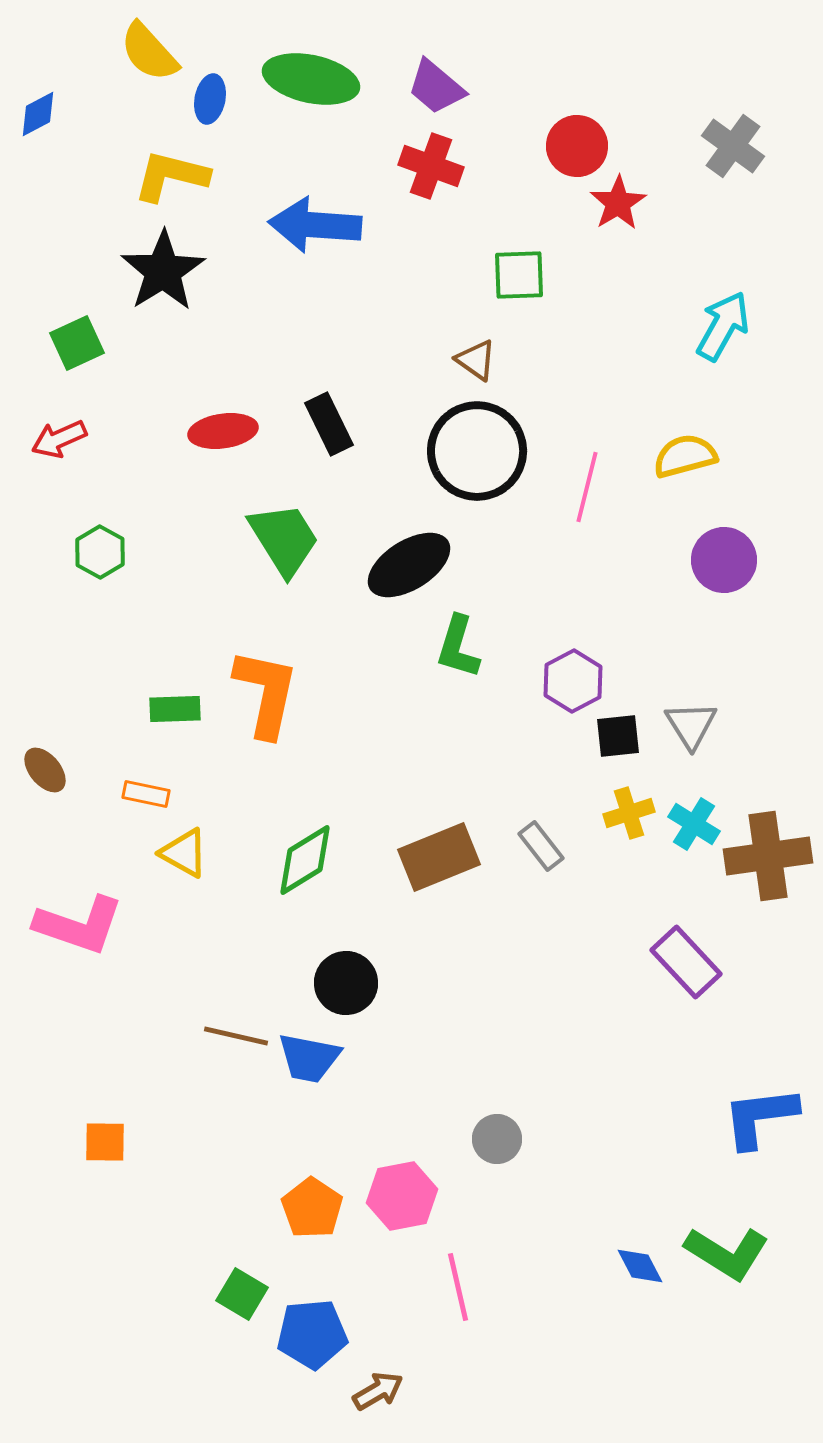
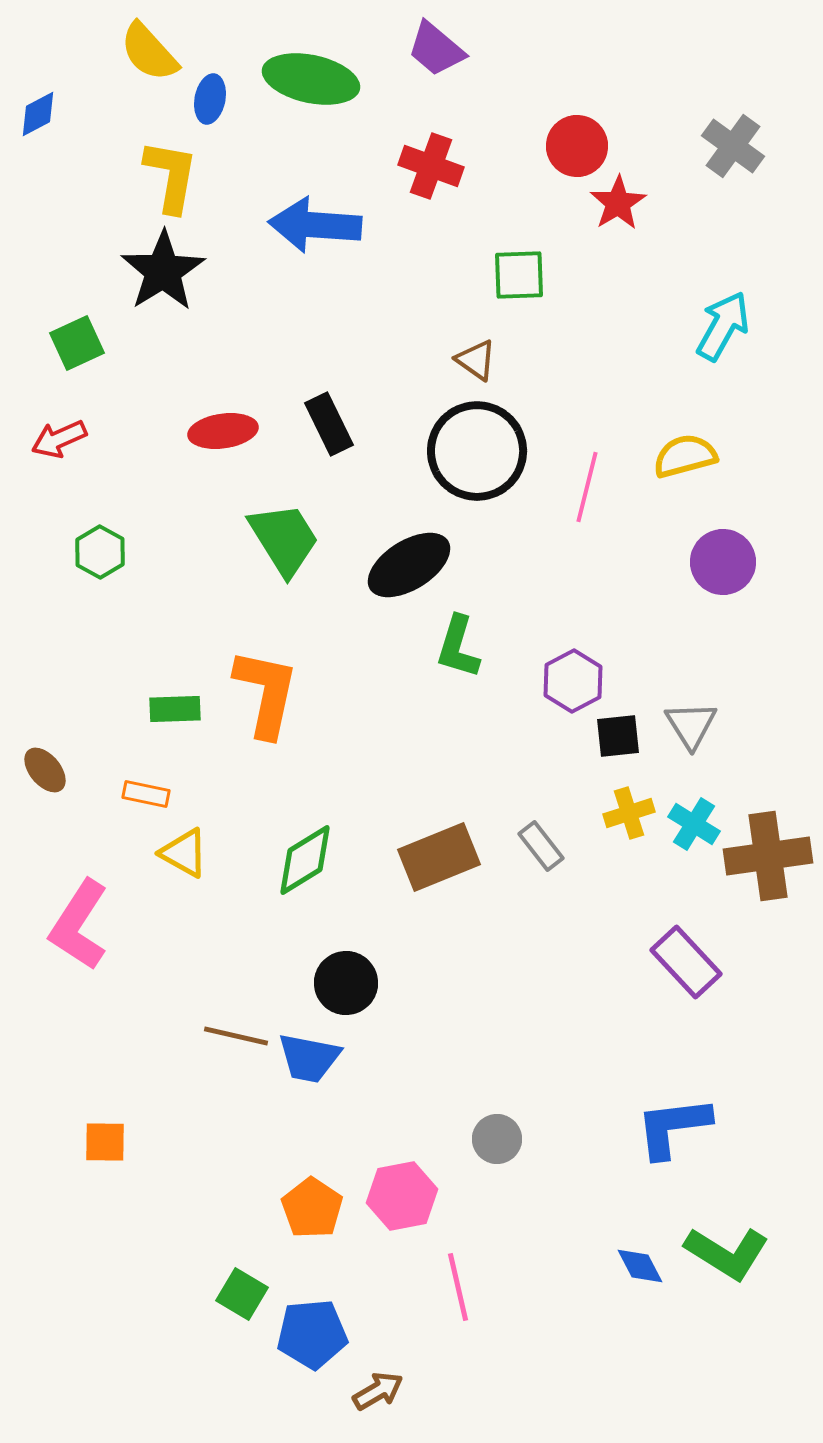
purple trapezoid at (436, 87): moved 38 px up
yellow L-shape at (171, 176): rotated 86 degrees clockwise
purple circle at (724, 560): moved 1 px left, 2 px down
pink L-shape at (79, 925): rotated 104 degrees clockwise
blue L-shape at (760, 1117): moved 87 px left, 10 px down
